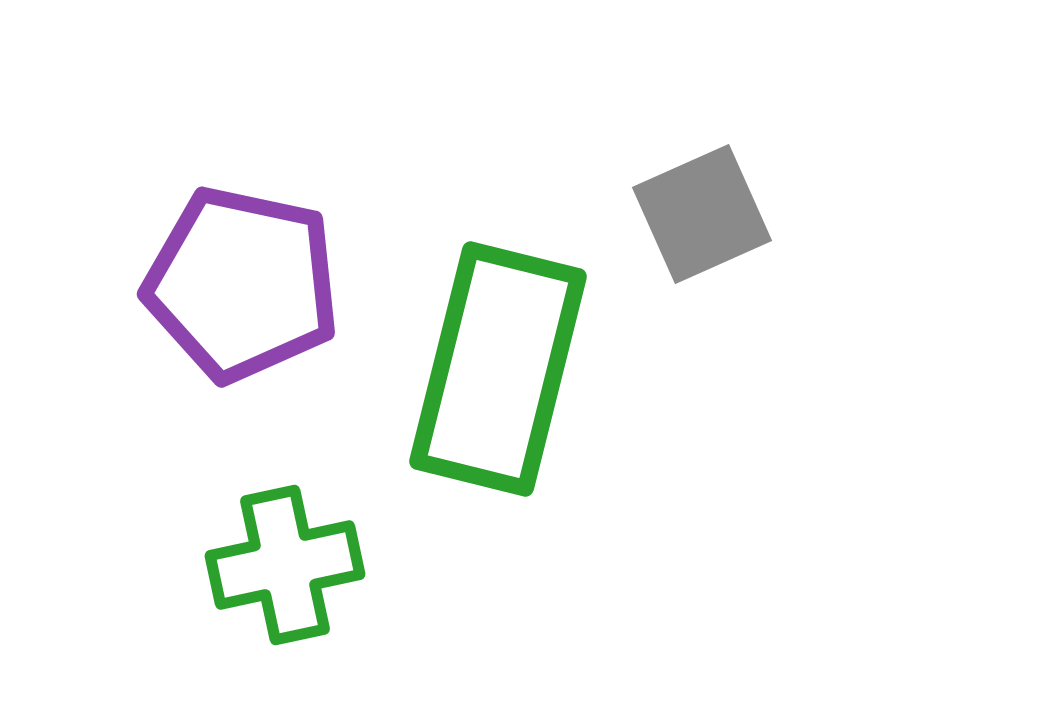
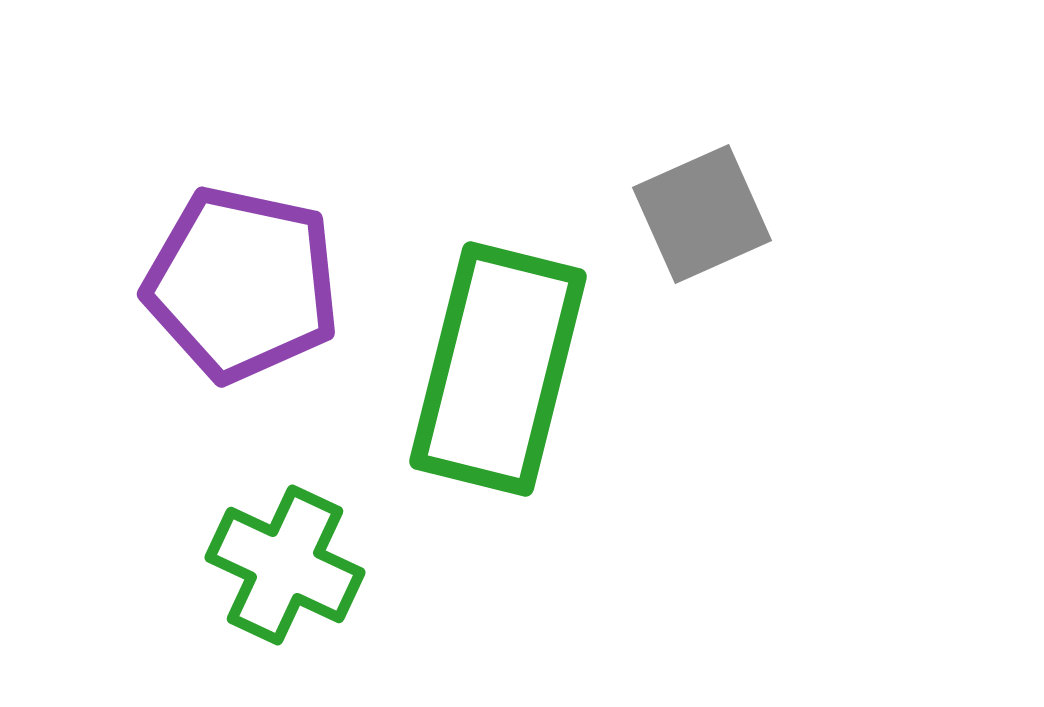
green cross: rotated 37 degrees clockwise
